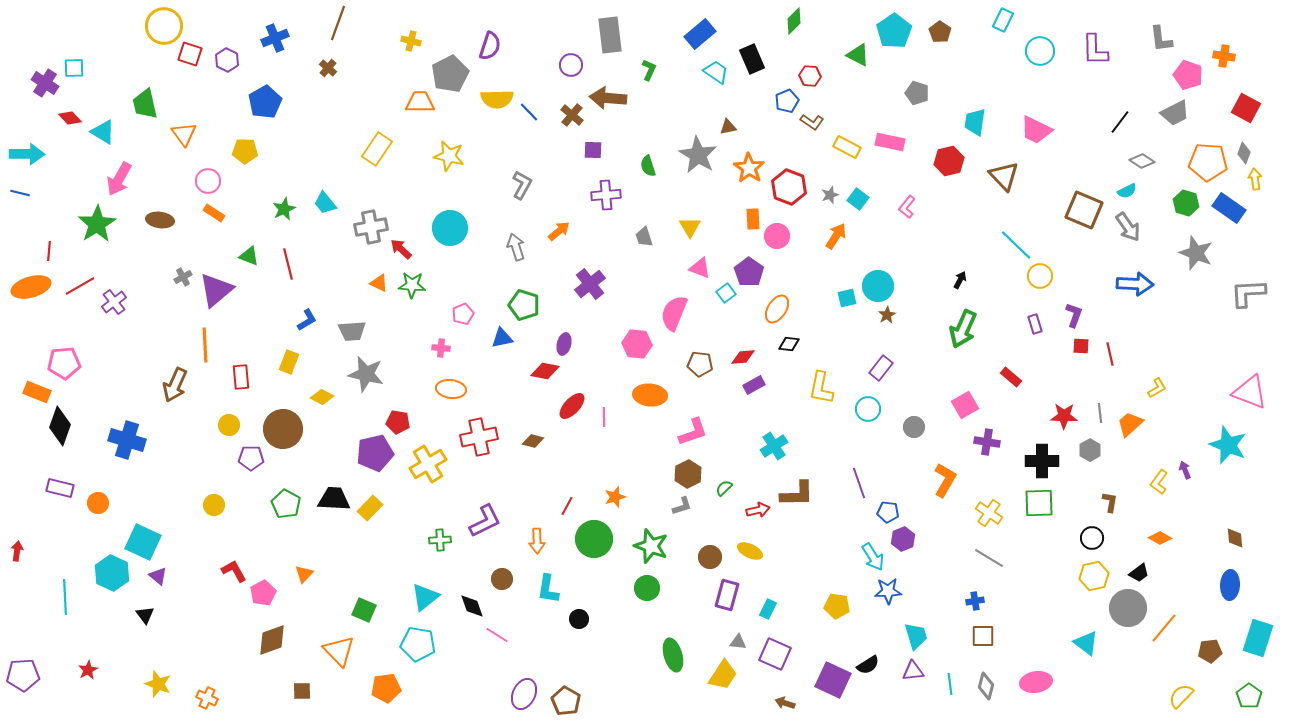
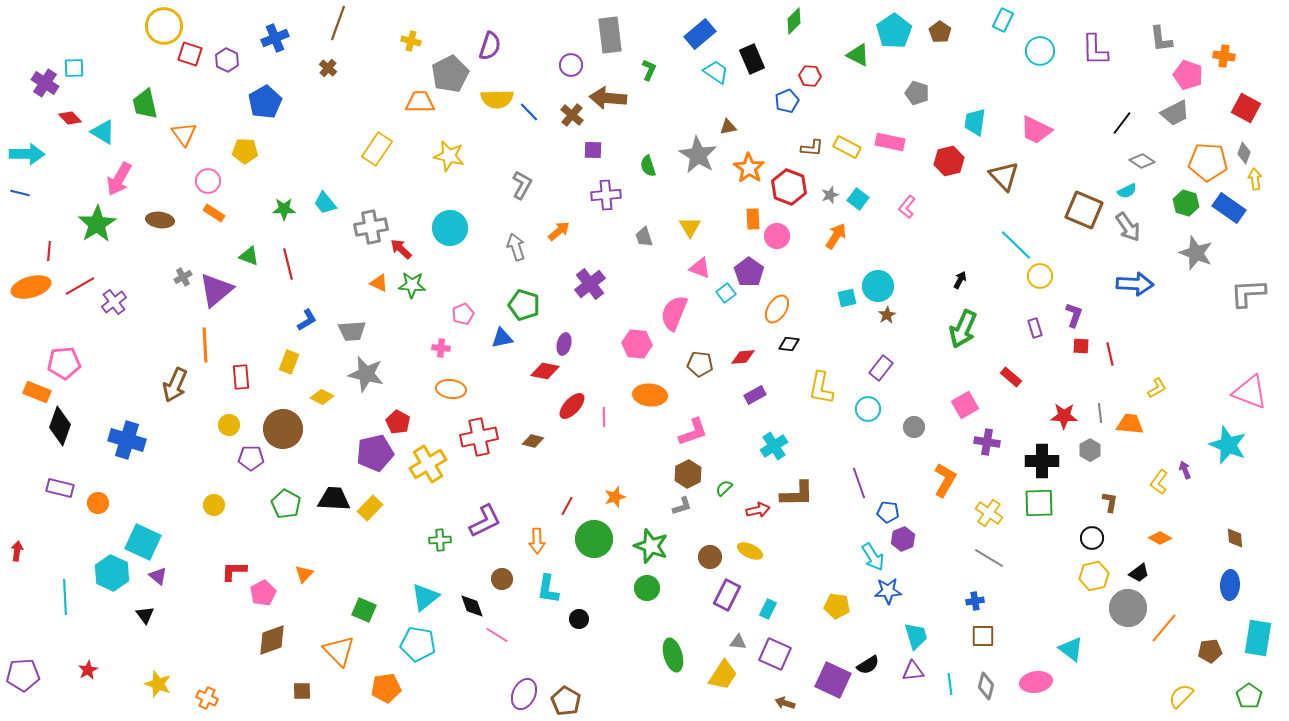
brown L-shape at (812, 122): moved 26 px down; rotated 30 degrees counterclockwise
black line at (1120, 122): moved 2 px right, 1 px down
green star at (284, 209): rotated 25 degrees clockwise
purple rectangle at (1035, 324): moved 4 px down
purple rectangle at (754, 385): moved 1 px right, 10 px down
red pentagon at (398, 422): rotated 20 degrees clockwise
orange trapezoid at (1130, 424): rotated 48 degrees clockwise
red L-shape at (234, 571): rotated 60 degrees counterclockwise
purple rectangle at (727, 595): rotated 12 degrees clockwise
cyan rectangle at (1258, 638): rotated 9 degrees counterclockwise
cyan triangle at (1086, 643): moved 15 px left, 6 px down
